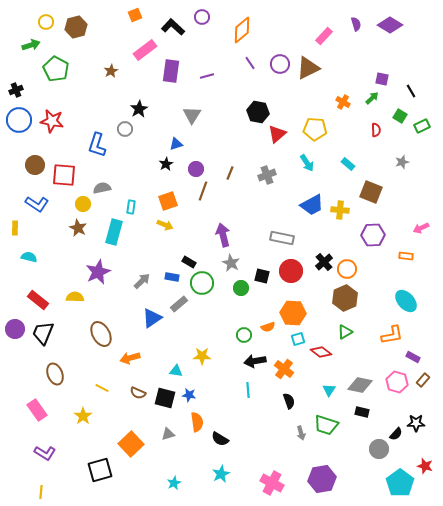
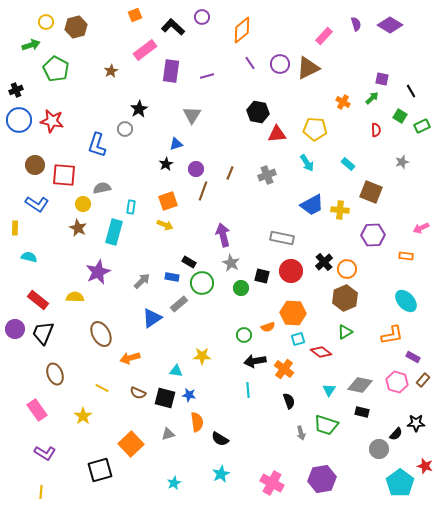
red triangle at (277, 134): rotated 36 degrees clockwise
